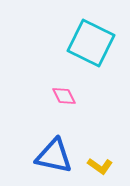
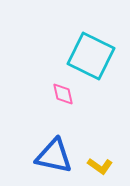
cyan square: moved 13 px down
pink diamond: moved 1 px left, 2 px up; rotated 15 degrees clockwise
